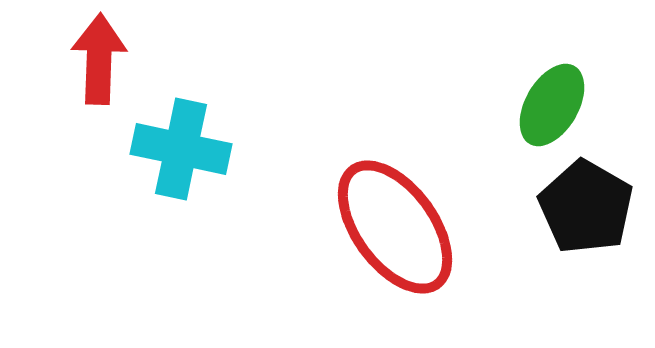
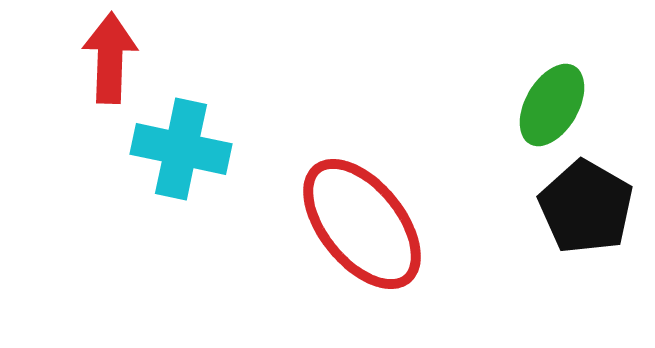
red arrow: moved 11 px right, 1 px up
red ellipse: moved 33 px left, 3 px up; rotated 3 degrees counterclockwise
